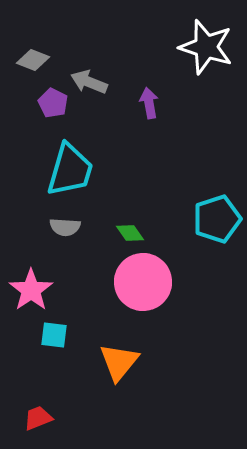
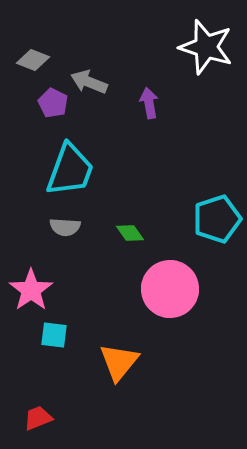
cyan trapezoid: rotated 4 degrees clockwise
pink circle: moved 27 px right, 7 px down
